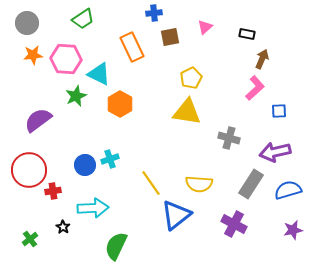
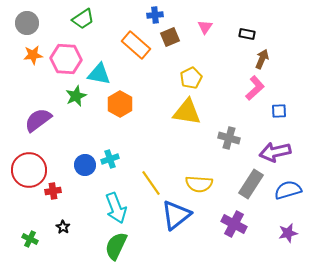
blue cross: moved 1 px right, 2 px down
pink triangle: rotated 14 degrees counterclockwise
brown square: rotated 12 degrees counterclockwise
orange rectangle: moved 4 px right, 2 px up; rotated 24 degrees counterclockwise
cyan triangle: rotated 15 degrees counterclockwise
cyan arrow: moved 23 px right; rotated 72 degrees clockwise
purple star: moved 5 px left, 3 px down
green cross: rotated 28 degrees counterclockwise
